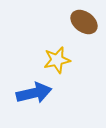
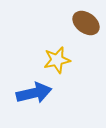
brown ellipse: moved 2 px right, 1 px down
